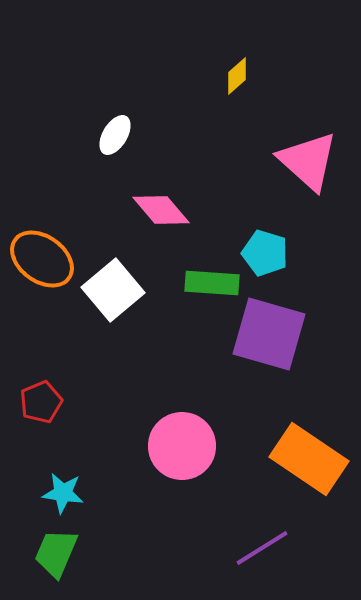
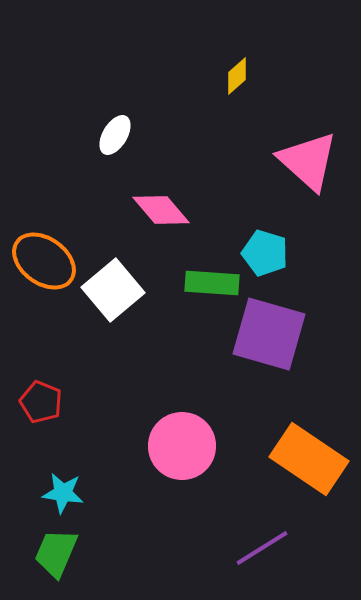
orange ellipse: moved 2 px right, 2 px down
red pentagon: rotated 27 degrees counterclockwise
